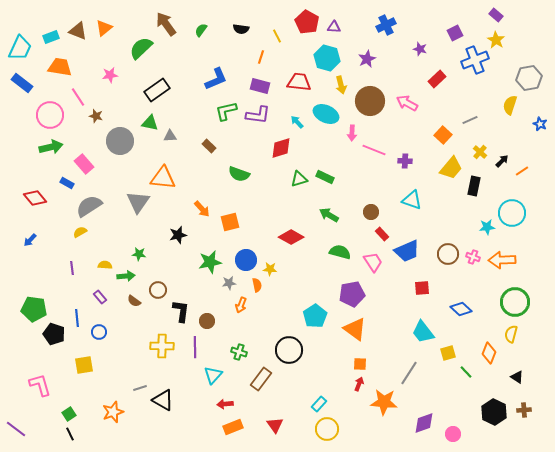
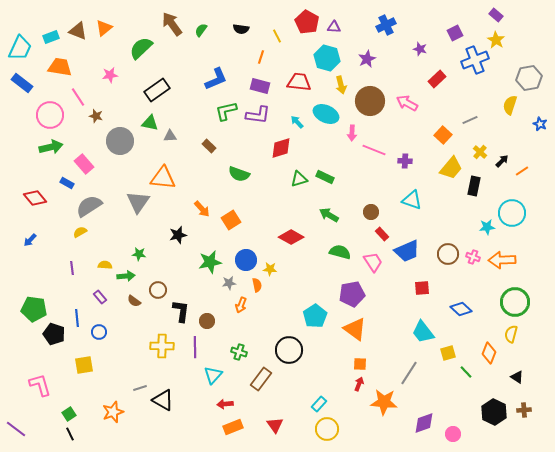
brown arrow at (166, 24): moved 6 px right
orange square at (230, 222): moved 1 px right, 2 px up; rotated 18 degrees counterclockwise
